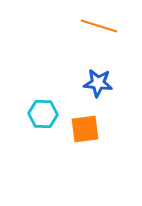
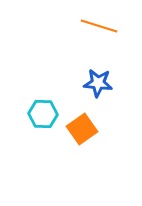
orange square: moved 3 px left; rotated 28 degrees counterclockwise
